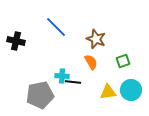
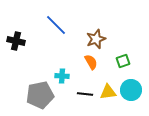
blue line: moved 2 px up
brown star: rotated 30 degrees clockwise
black line: moved 12 px right, 12 px down
